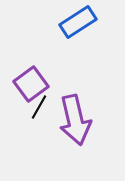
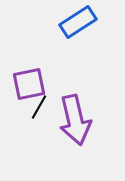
purple square: moved 2 px left; rotated 24 degrees clockwise
